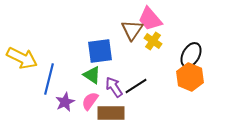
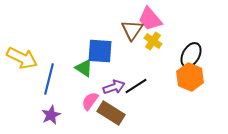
blue square: rotated 12 degrees clockwise
green triangle: moved 8 px left, 7 px up
purple arrow: rotated 105 degrees clockwise
purple star: moved 14 px left, 13 px down
brown rectangle: rotated 32 degrees clockwise
